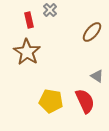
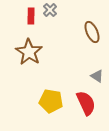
red rectangle: moved 2 px right, 4 px up; rotated 14 degrees clockwise
brown ellipse: rotated 65 degrees counterclockwise
brown star: moved 2 px right
red semicircle: moved 1 px right, 2 px down
